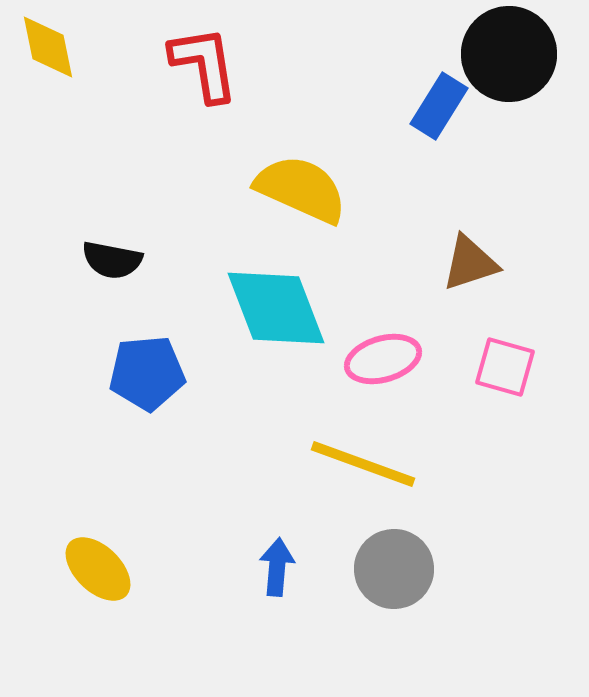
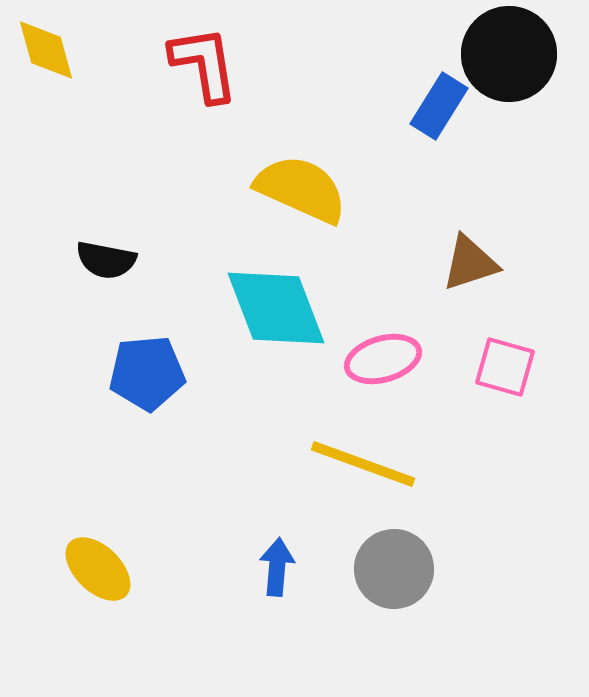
yellow diamond: moved 2 px left, 3 px down; rotated 4 degrees counterclockwise
black semicircle: moved 6 px left
